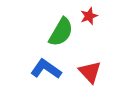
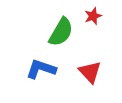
red star: moved 4 px right
blue L-shape: moved 5 px left; rotated 16 degrees counterclockwise
